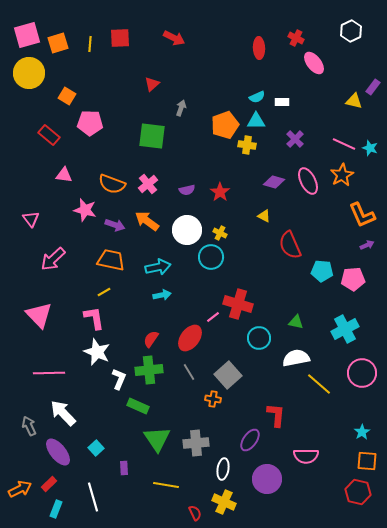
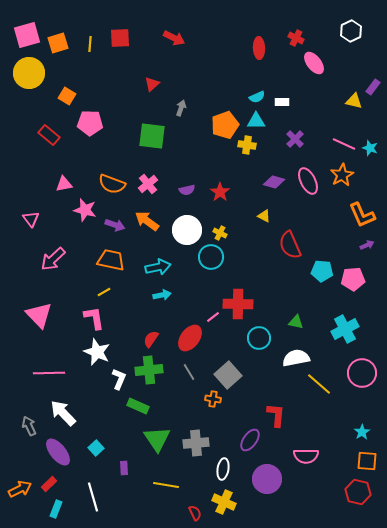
pink triangle at (64, 175): moved 9 px down; rotated 18 degrees counterclockwise
red cross at (238, 304): rotated 16 degrees counterclockwise
